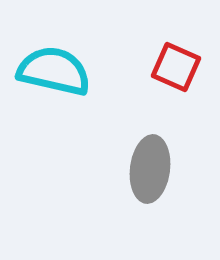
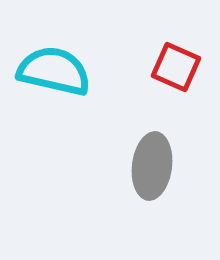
gray ellipse: moved 2 px right, 3 px up
